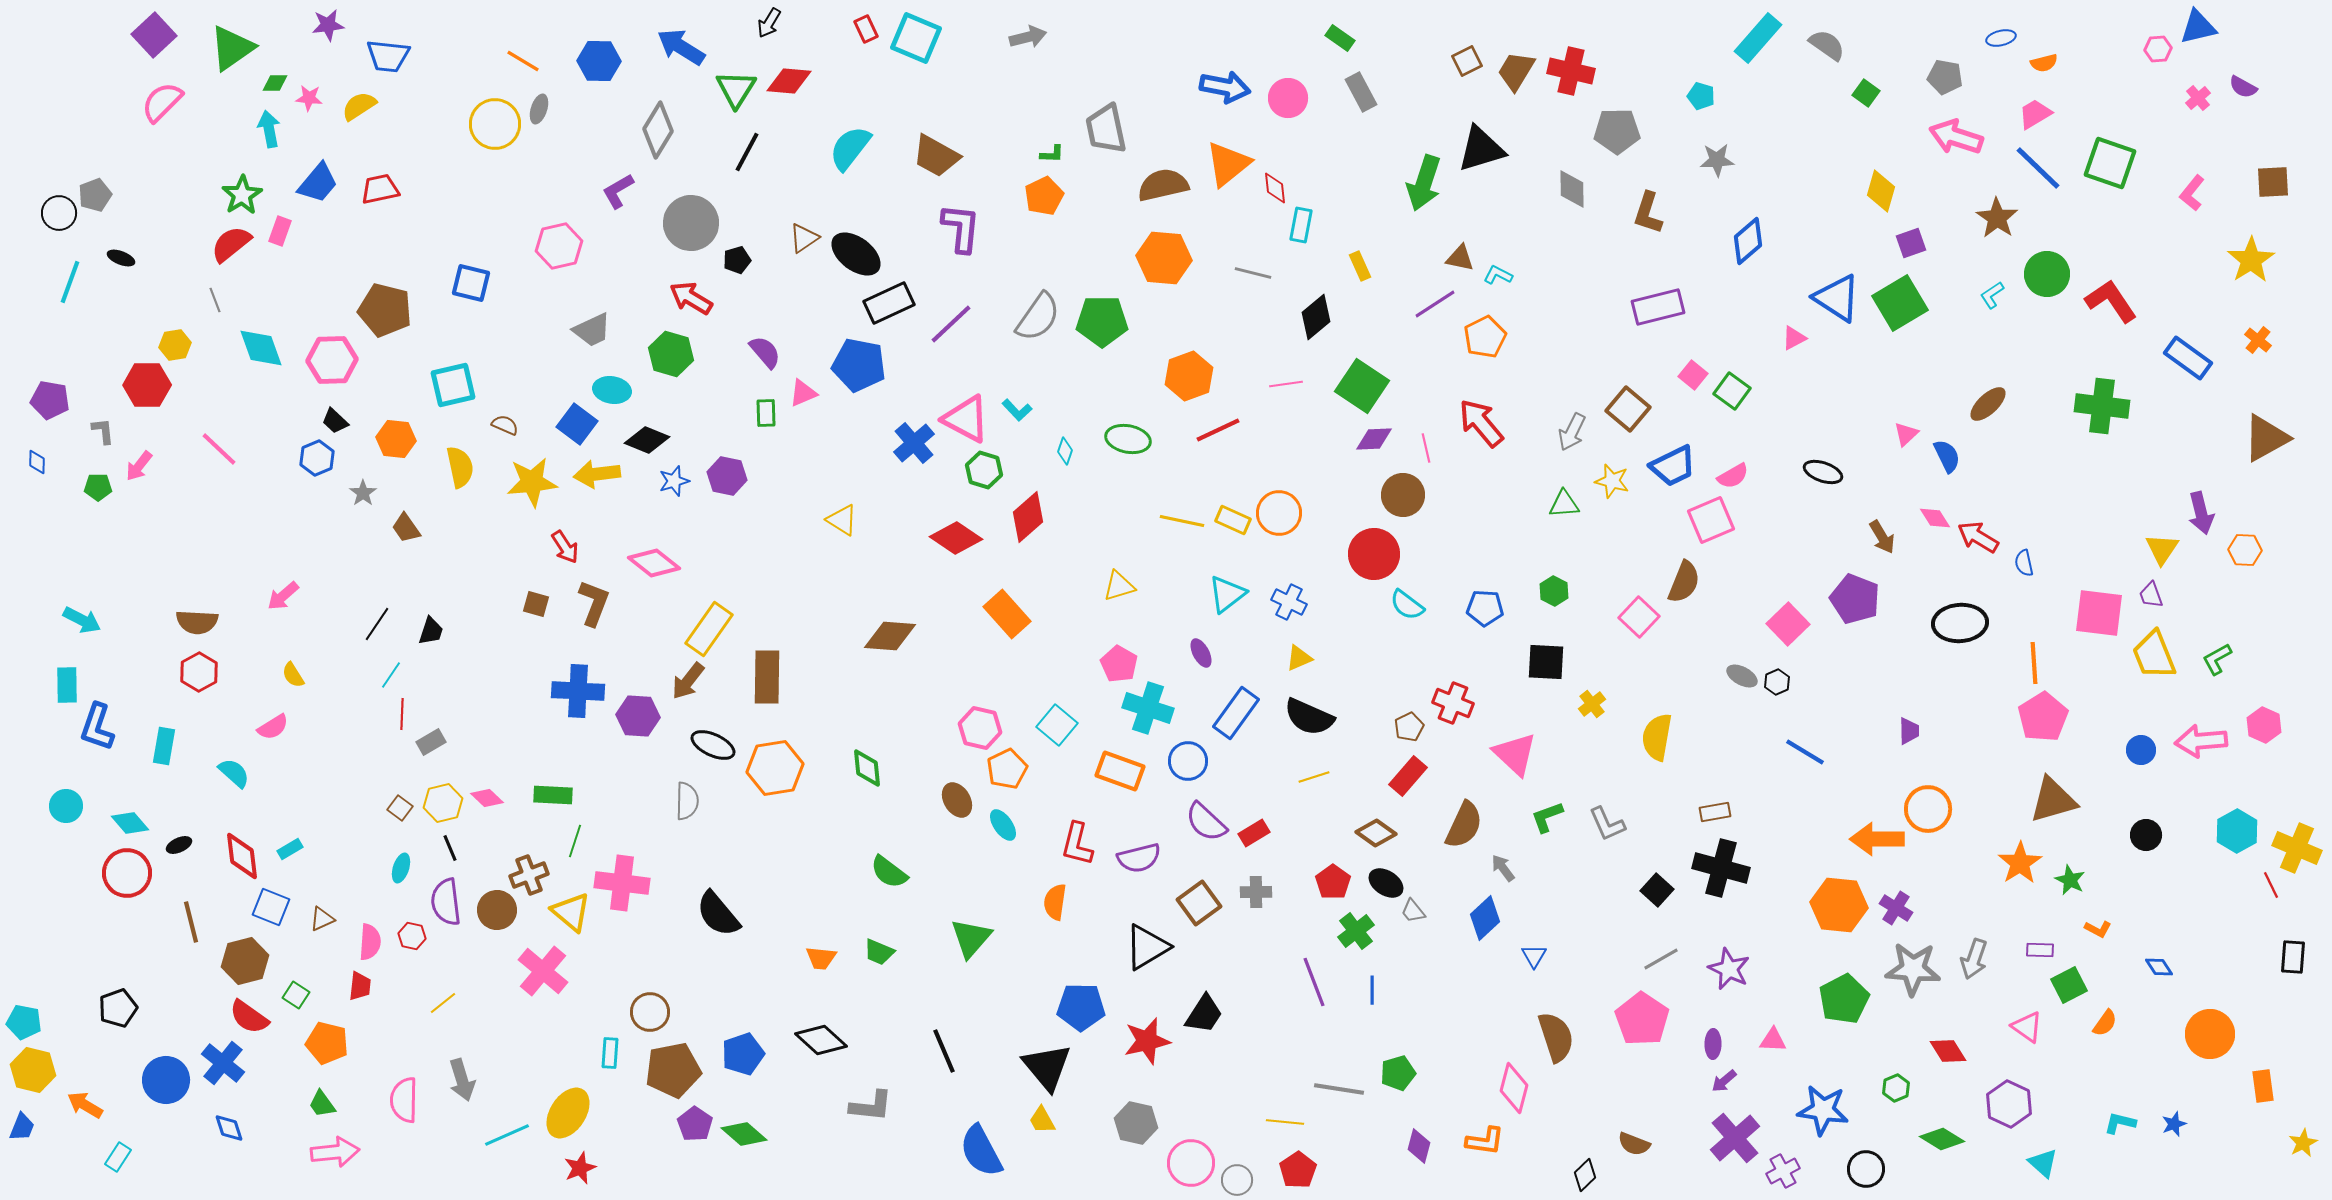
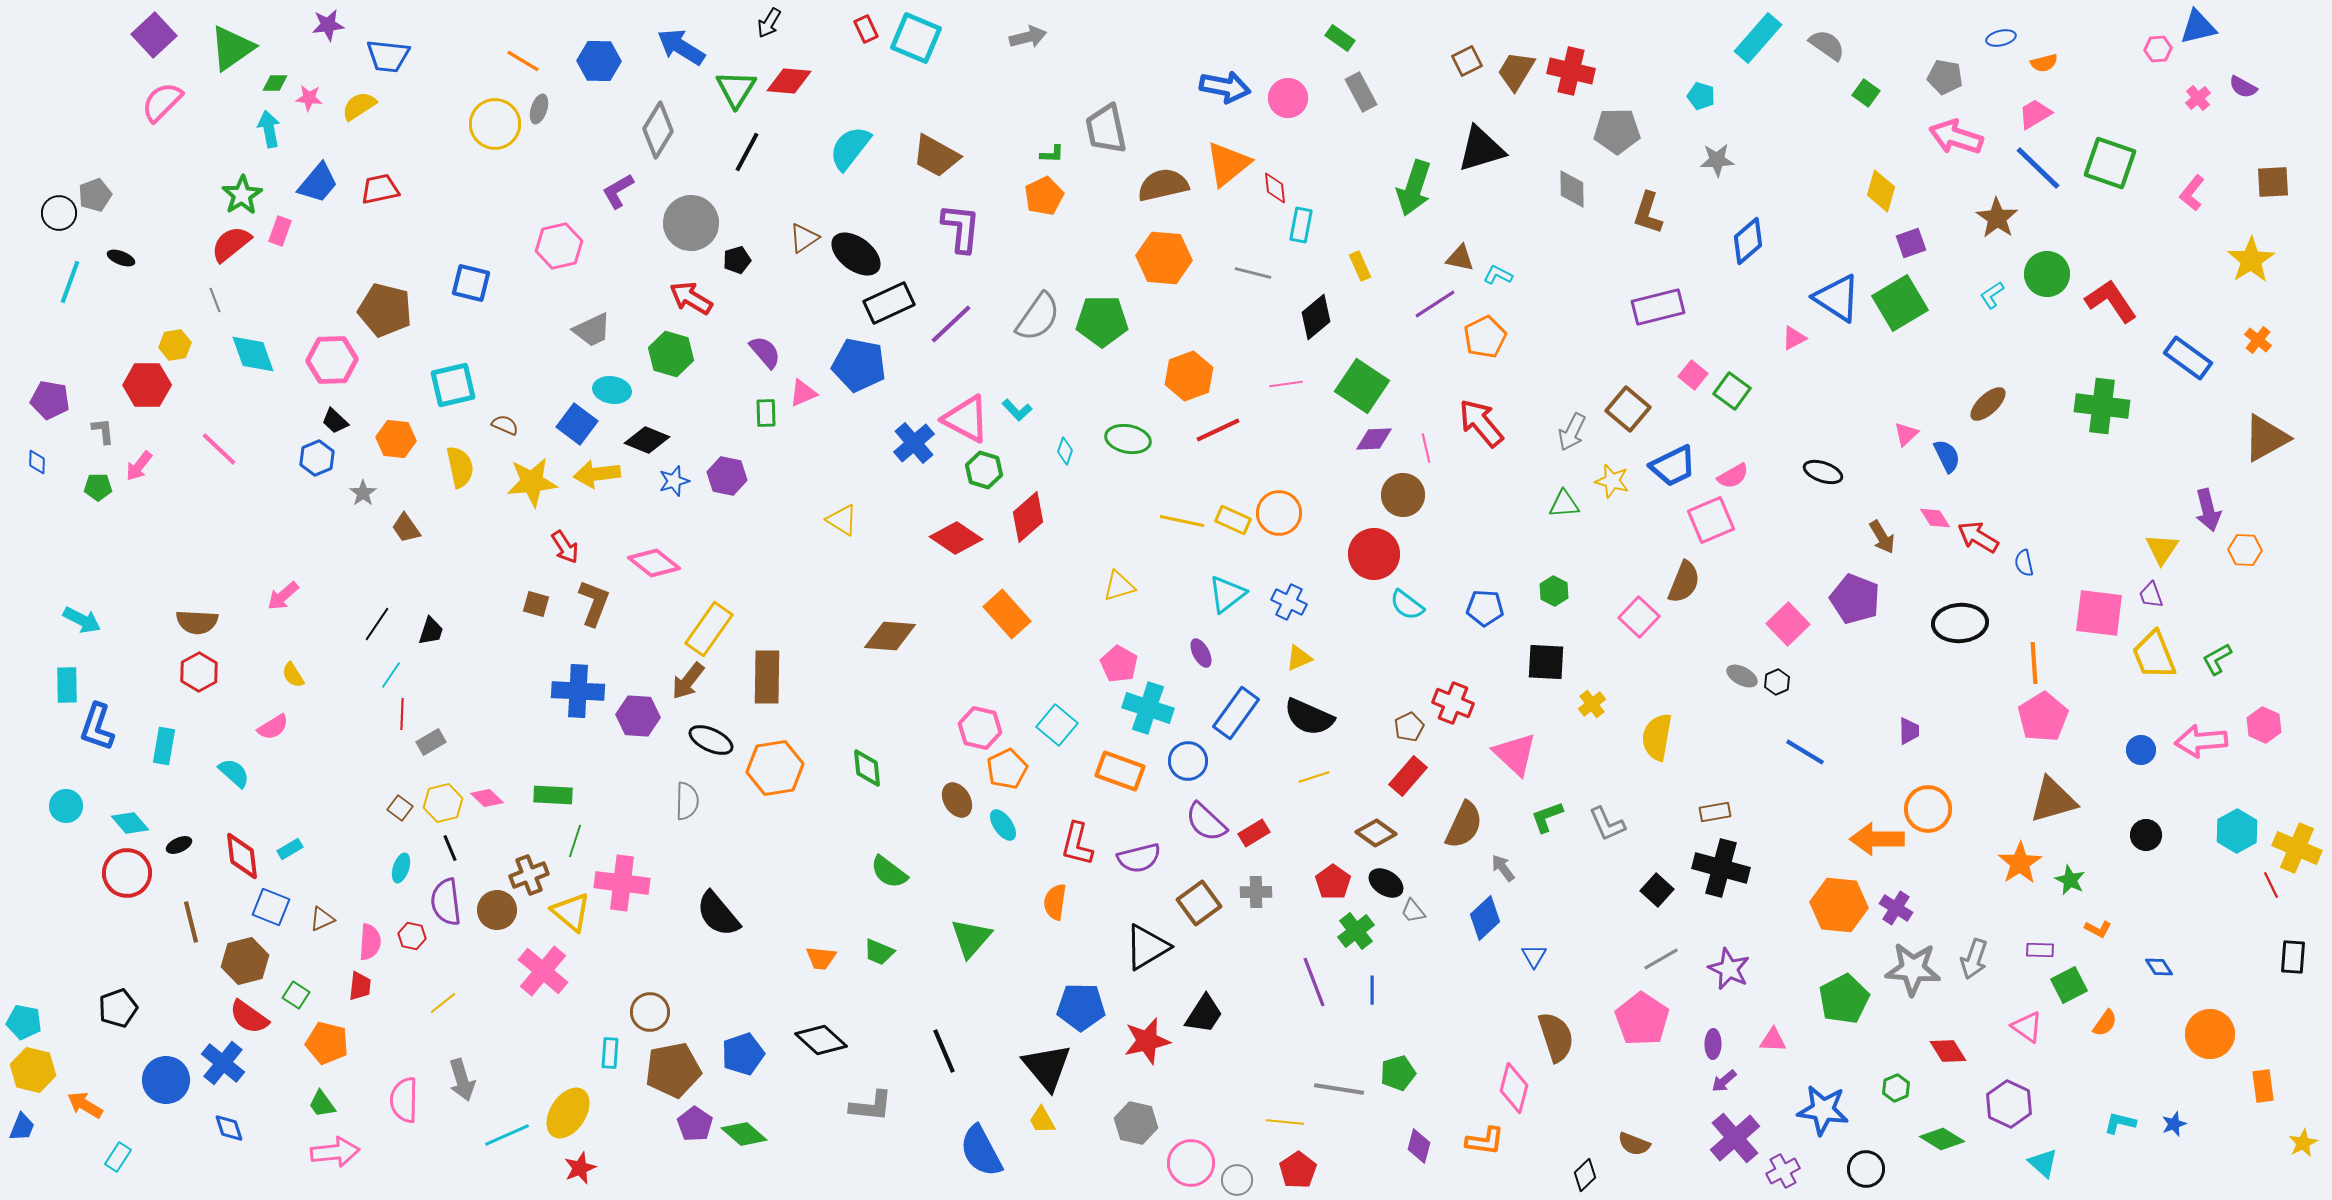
green arrow at (1424, 183): moved 10 px left, 5 px down
cyan diamond at (261, 348): moved 8 px left, 6 px down
purple arrow at (2201, 513): moved 7 px right, 3 px up
black ellipse at (713, 745): moved 2 px left, 5 px up
